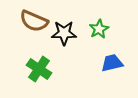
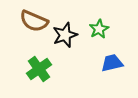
black star: moved 1 px right, 2 px down; rotated 20 degrees counterclockwise
green cross: rotated 20 degrees clockwise
